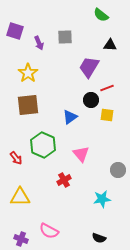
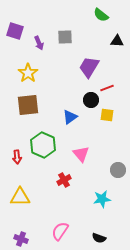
black triangle: moved 7 px right, 4 px up
red arrow: moved 1 px right, 1 px up; rotated 32 degrees clockwise
pink semicircle: moved 11 px right; rotated 96 degrees clockwise
